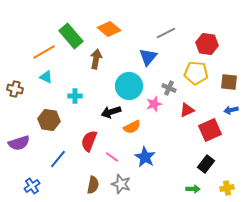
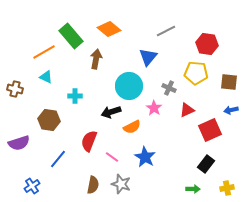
gray line: moved 2 px up
pink star: moved 4 px down; rotated 21 degrees counterclockwise
